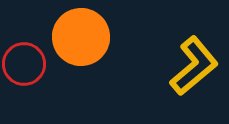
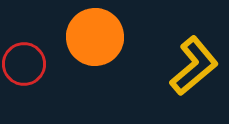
orange circle: moved 14 px right
